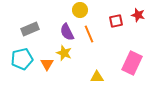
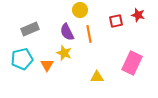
orange line: rotated 12 degrees clockwise
orange triangle: moved 1 px down
